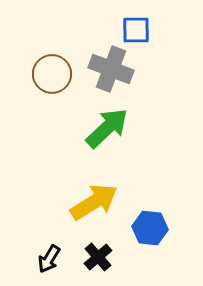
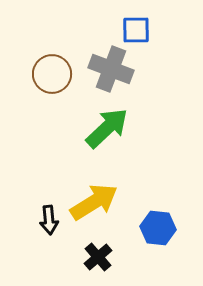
blue hexagon: moved 8 px right
black arrow: moved 39 px up; rotated 36 degrees counterclockwise
